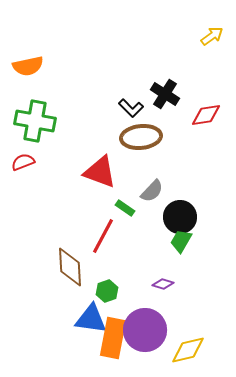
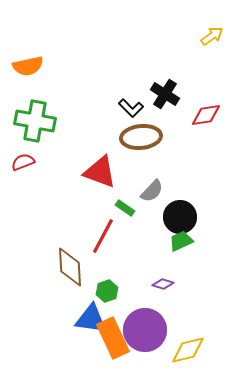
green trapezoid: rotated 35 degrees clockwise
orange rectangle: rotated 36 degrees counterclockwise
